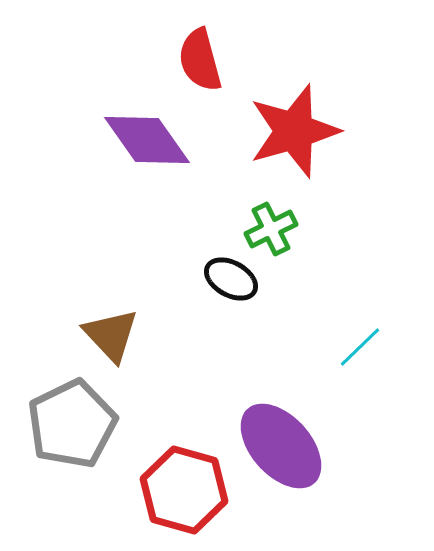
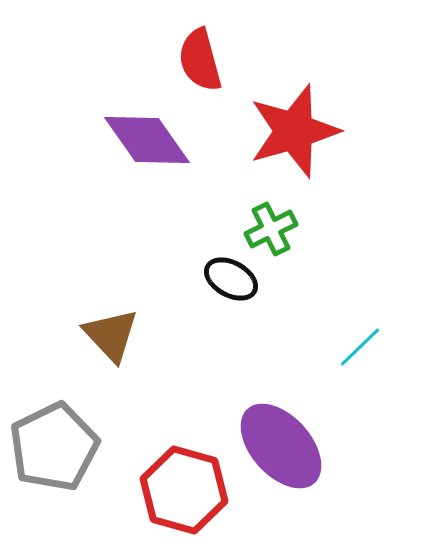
gray pentagon: moved 18 px left, 23 px down
